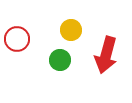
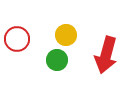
yellow circle: moved 5 px left, 5 px down
green circle: moved 3 px left
